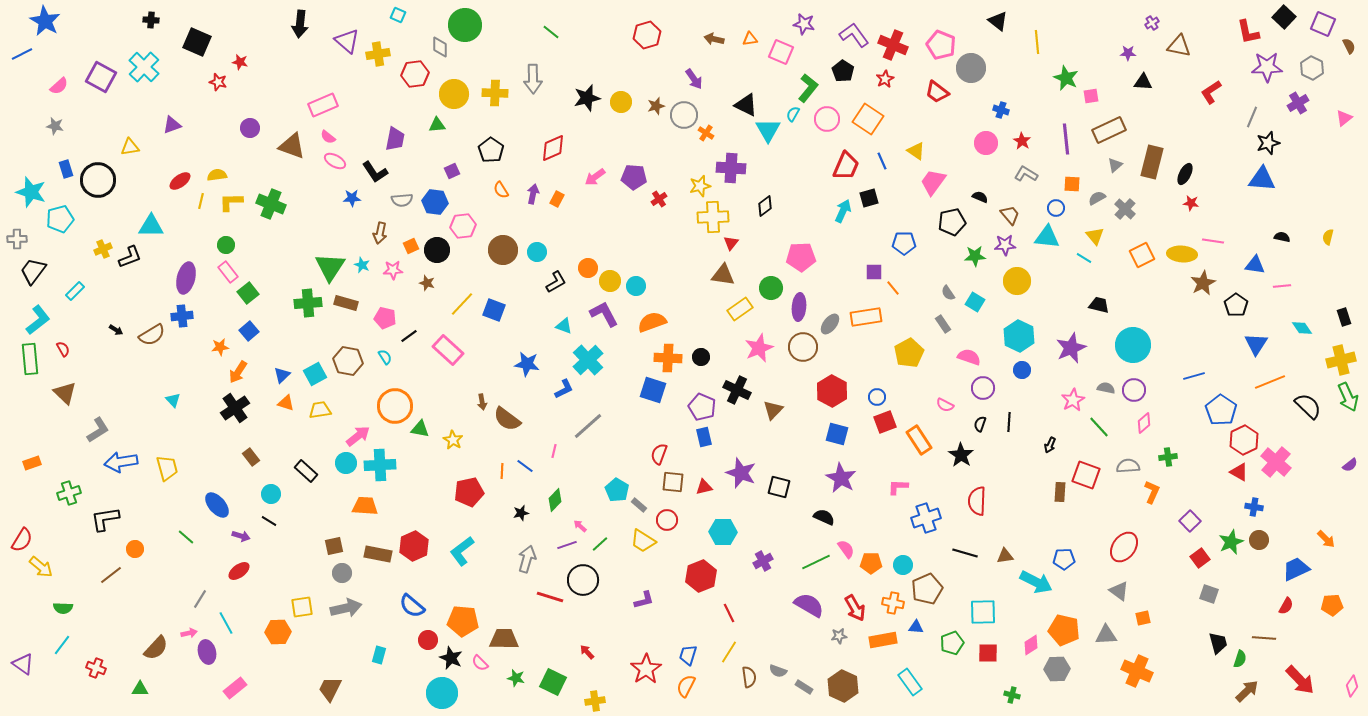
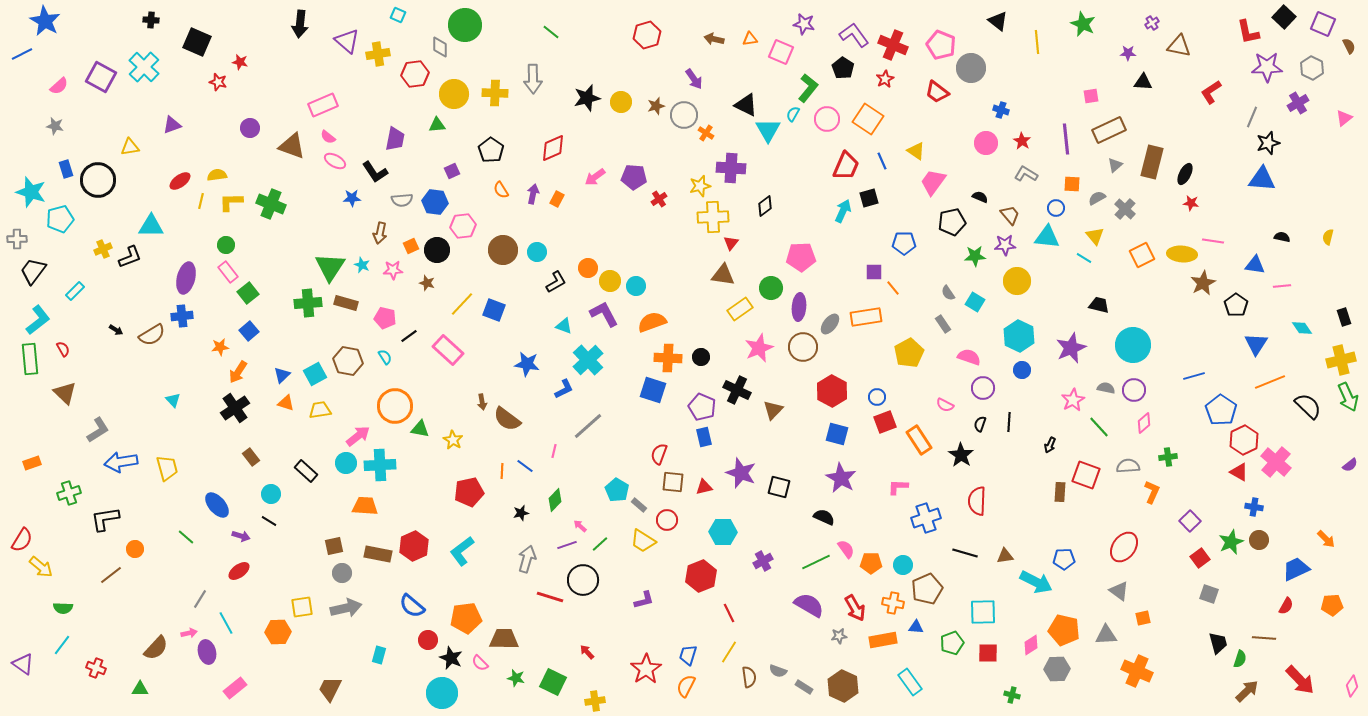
black pentagon at (843, 71): moved 3 px up
green star at (1066, 78): moved 17 px right, 54 px up
orange pentagon at (463, 621): moved 3 px right, 3 px up; rotated 12 degrees counterclockwise
